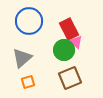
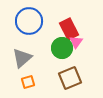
pink triangle: rotated 24 degrees clockwise
green circle: moved 2 px left, 2 px up
